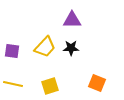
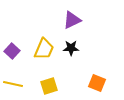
purple triangle: rotated 24 degrees counterclockwise
yellow trapezoid: moved 1 px left, 2 px down; rotated 20 degrees counterclockwise
purple square: rotated 35 degrees clockwise
yellow square: moved 1 px left
